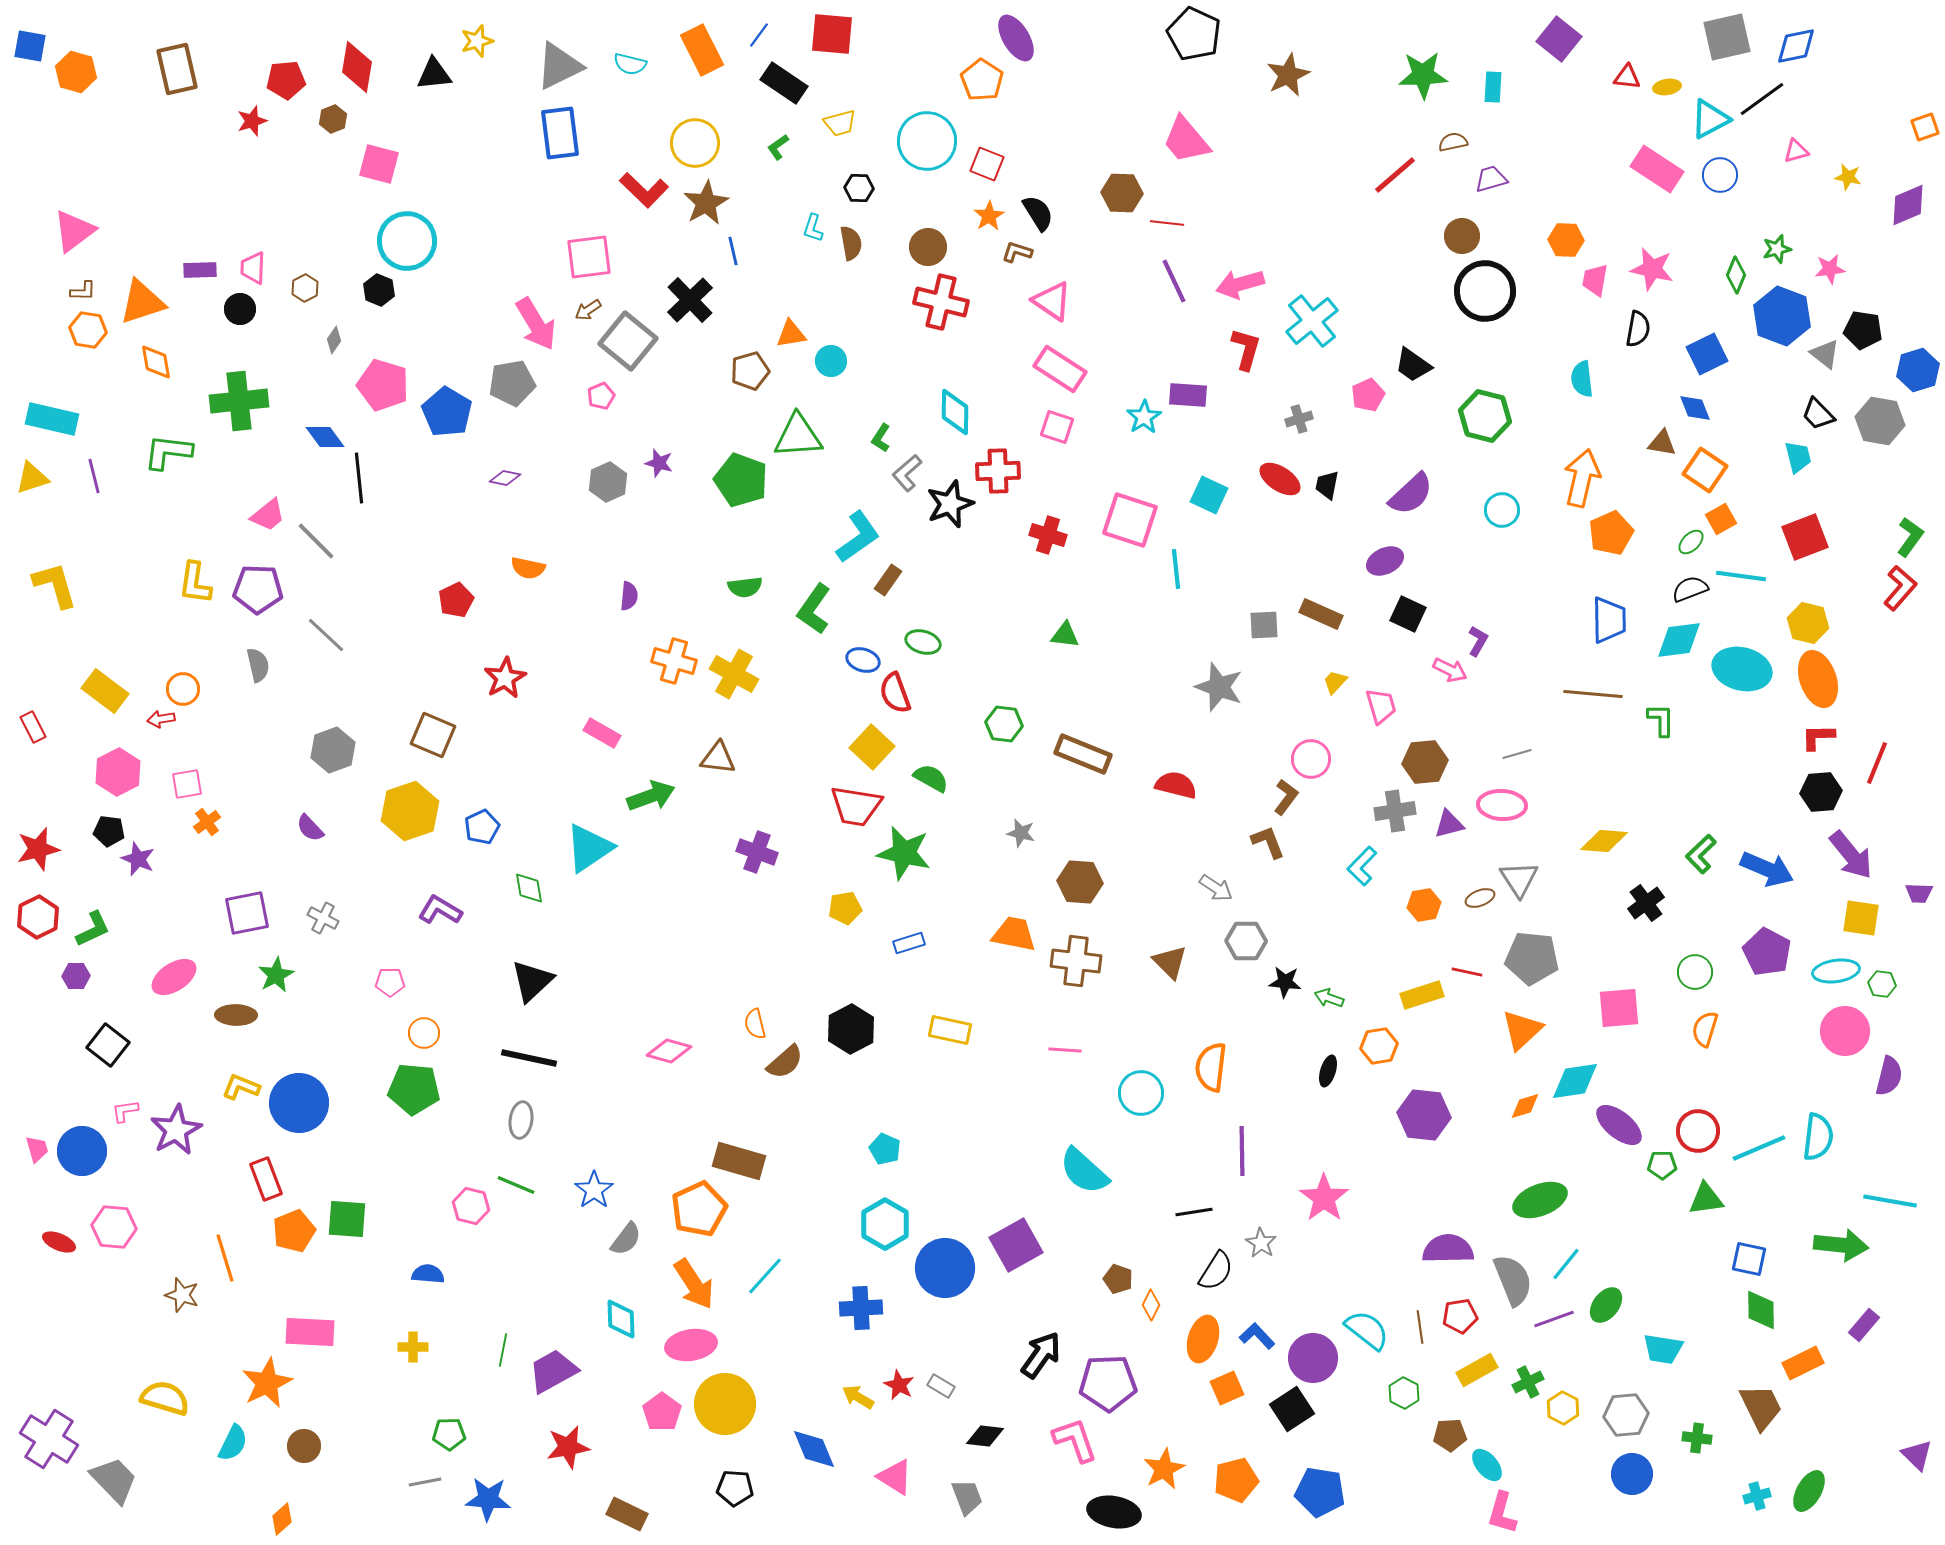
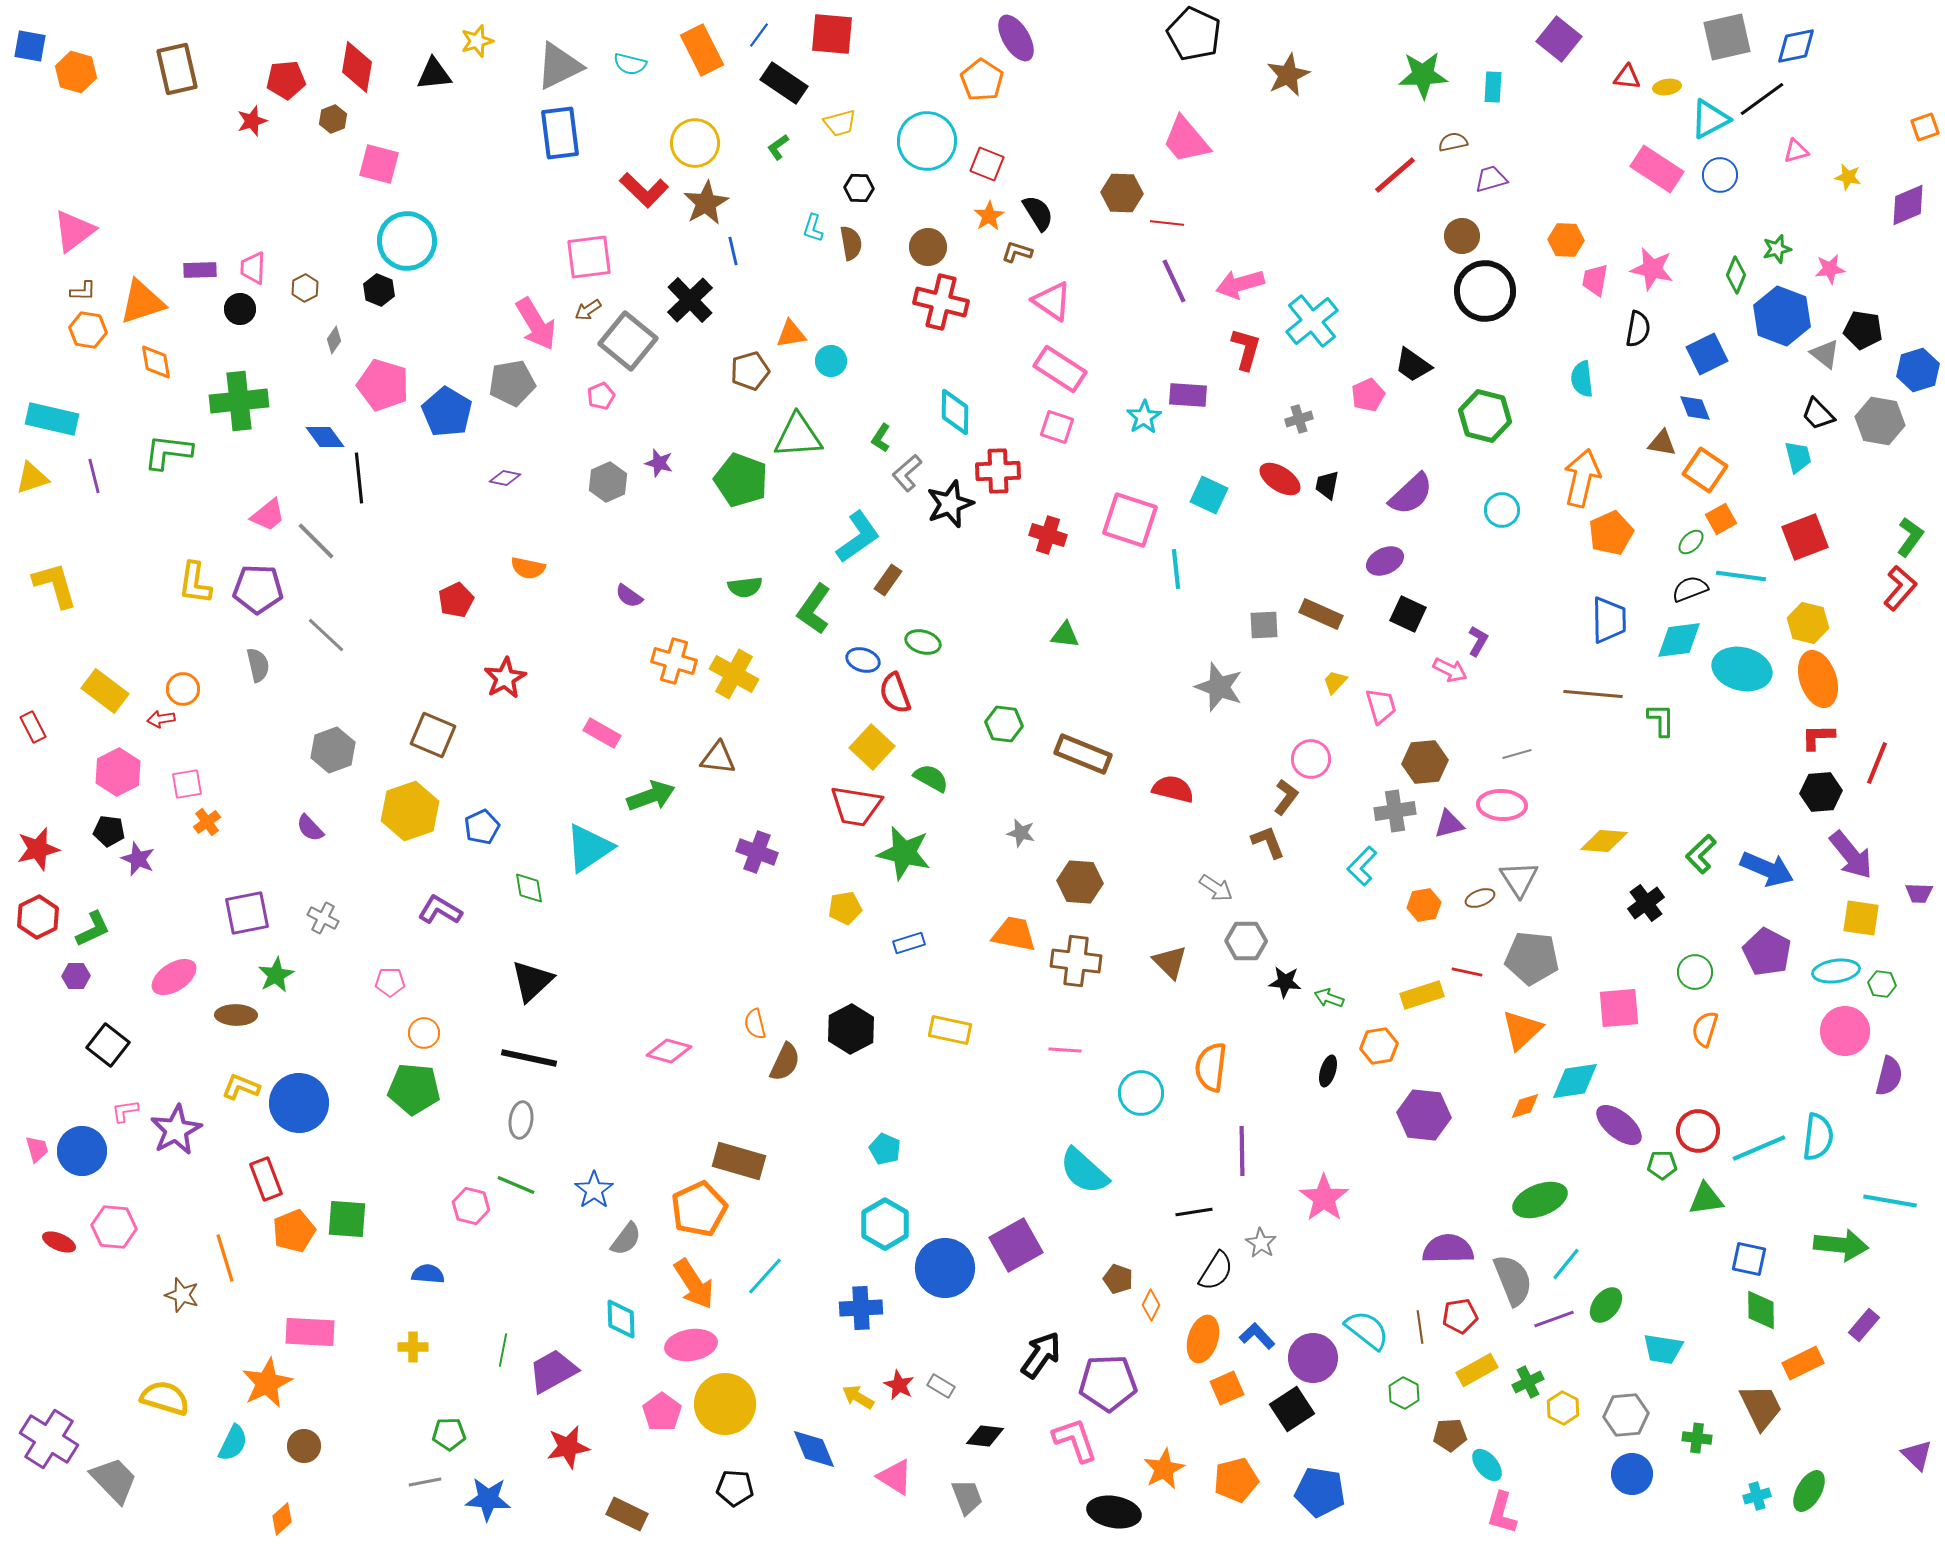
purple semicircle at (629, 596): rotated 120 degrees clockwise
red semicircle at (1176, 785): moved 3 px left, 4 px down
brown semicircle at (785, 1062): rotated 24 degrees counterclockwise
